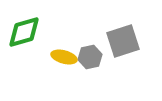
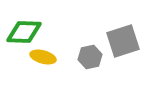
green diamond: rotated 18 degrees clockwise
yellow ellipse: moved 21 px left
